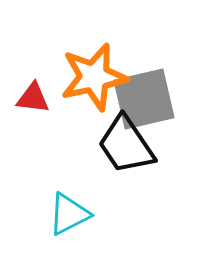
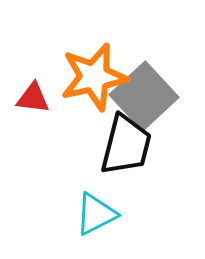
gray square: moved 3 px up; rotated 30 degrees counterclockwise
black trapezoid: rotated 132 degrees counterclockwise
cyan triangle: moved 27 px right
